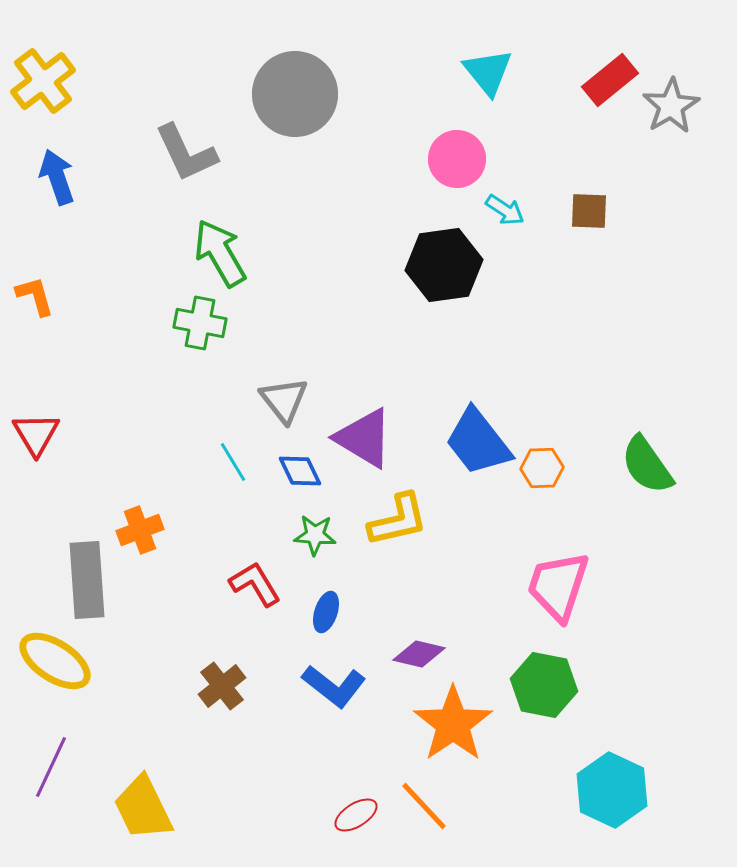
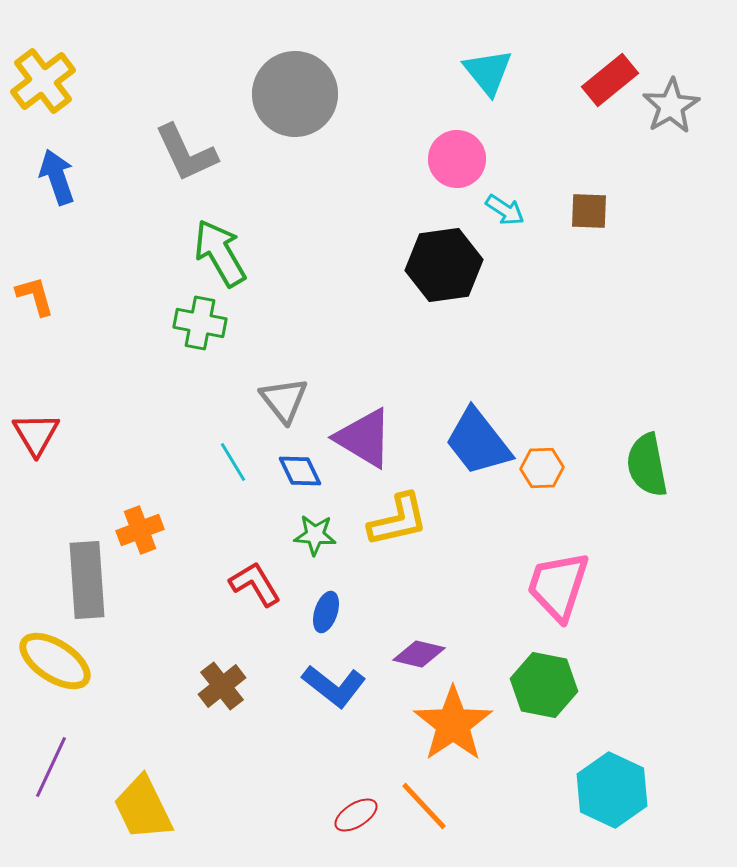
green semicircle: rotated 24 degrees clockwise
